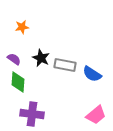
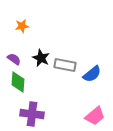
orange star: moved 1 px up
blue semicircle: rotated 72 degrees counterclockwise
pink trapezoid: moved 1 px left, 1 px down
